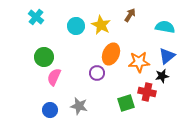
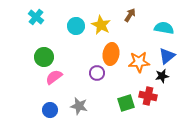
cyan semicircle: moved 1 px left, 1 px down
orange ellipse: rotated 15 degrees counterclockwise
pink semicircle: rotated 30 degrees clockwise
red cross: moved 1 px right, 4 px down
